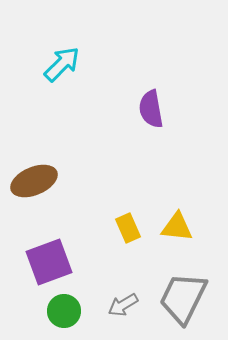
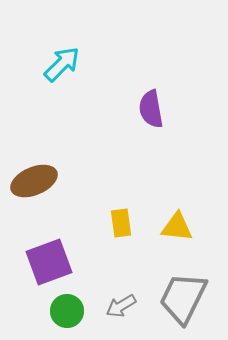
yellow rectangle: moved 7 px left, 5 px up; rotated 16 degrees clockwise
gray arrow: moved 2 px left, 1 px down
green circle: moved 3 px right
